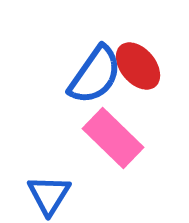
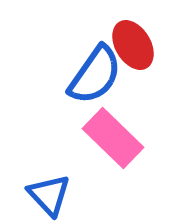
red ellipse: moved 5 px left, 21 px up; rotated 9 degrees clockwise
blue triangle: rotated 15 degrees counterclockwise
